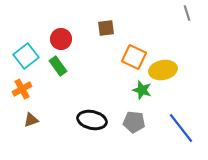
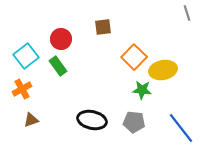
brown square: moved 3 px left, 1 px up
orange square: rotated 20 degrees clockwise
green star: rotated 12 degrees counterclockwise
